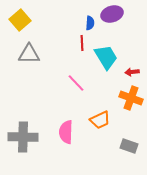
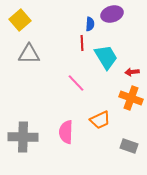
blue semicircle: moved 1 px down
